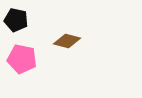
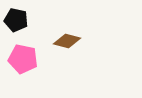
pink pentagon: moved 1 px right
